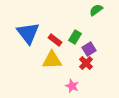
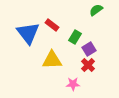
red rectangle: moved 3 px left, 15 px up
red cross: moved 2 px right, 2 px down
pink star: moved 1 px right, 2 px up; rotated 24 degrees counterclockwise
